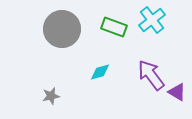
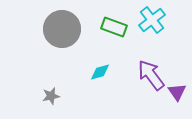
purple triangle: rotated 24 degrees clockwise
